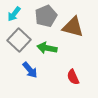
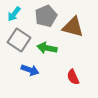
gray square: rotated 10 degrees counterclockwise
blue arrow: rotated 30 degrees counterclockwise
